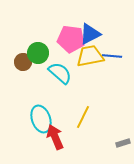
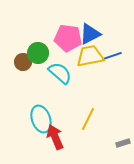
pink pentagon: moved 3 px left, 1 px up
blue line: rotated 24 degrees counterclockwise
yellow line: moved 5 px right, 2 px down
